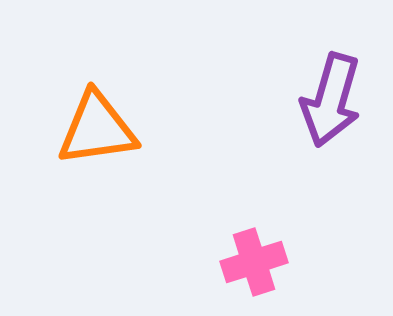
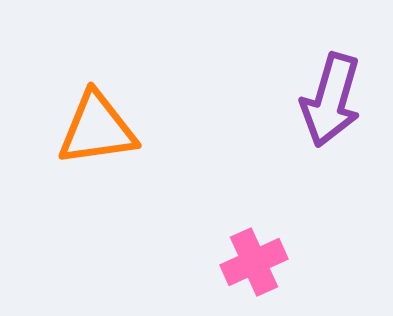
pink cross: rotated 6 degrees counterclockwise
